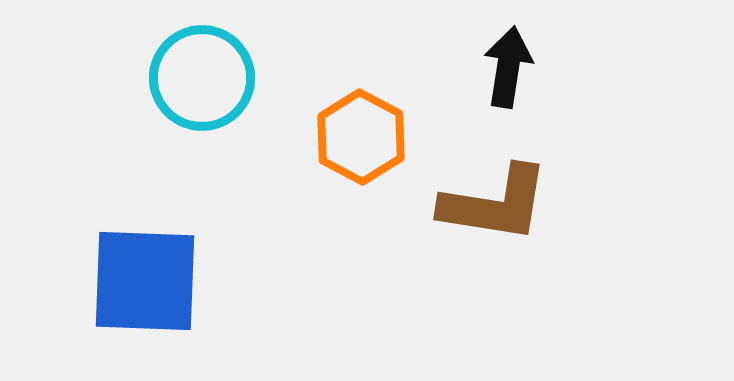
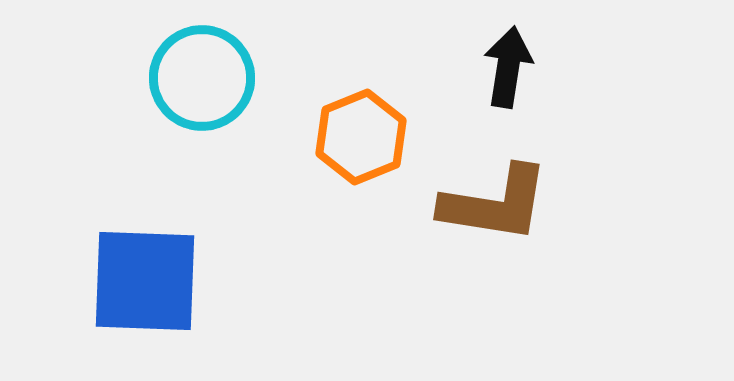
orange hexagon: rotated 10 degrees clockwise
